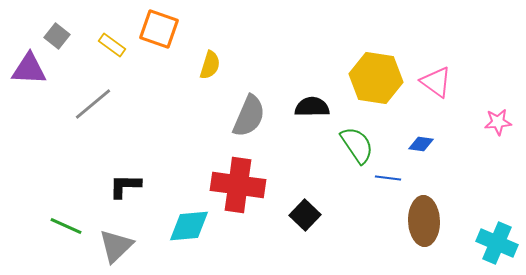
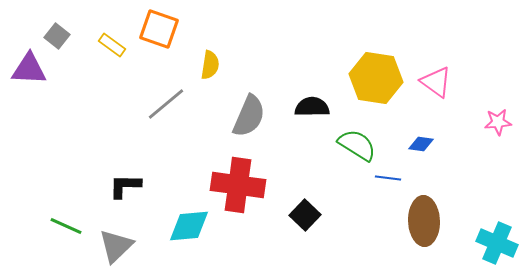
yellow semicircle: rotated 8 degrees counterclockwise
gray line: moved 73 px right
green semicircle: rotated 24 degrees counterclockwise
